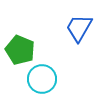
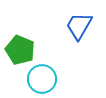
blue trapezoid: moved 2 px up
